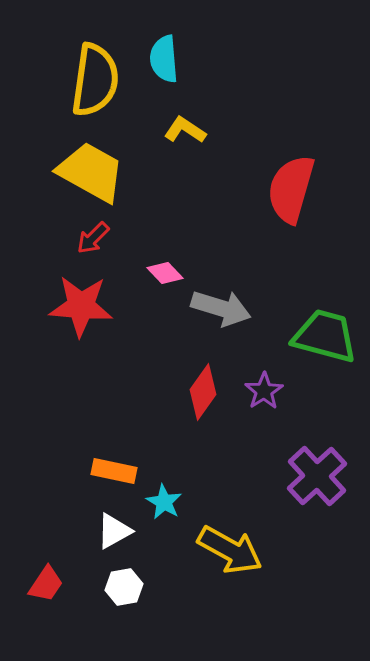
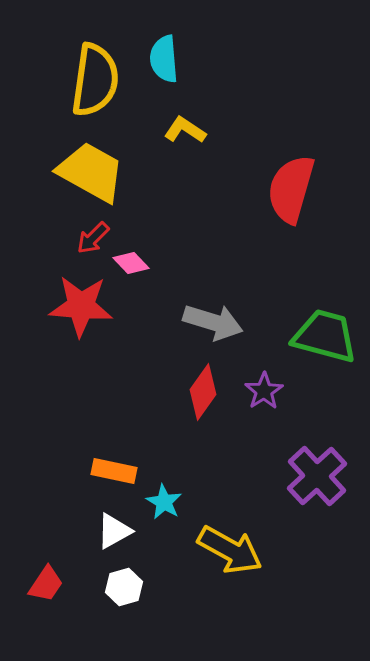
pink diamond: moved 34 px left, 10 px up
gray arrow: moved 8 px left, 14 px down
white hexagon: rotated 6 degrees counterclockwise
